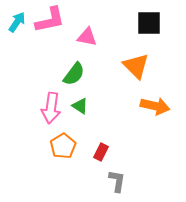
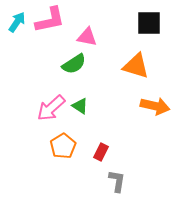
orange triangle: rotated 28 degrees counterclockwise
green semicircle: moved 10 px up; rotated 20 degrees clockwise
pink arrow: rotated 40 degrees clockwise
